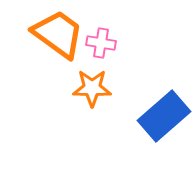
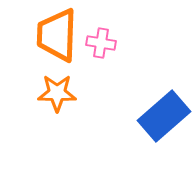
orange trapezoid: moved 1 px left, 1 px down; rotated 124 degrees counterclockwise
orange star: moved 35 px left, 5 px down
